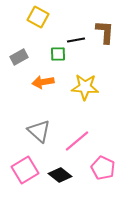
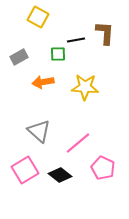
brown L-shape: moved 1 px down
pink line: moved 1 px right, 2 px down
